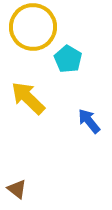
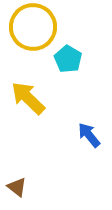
blue arrow: moved 14 px down
brown triangle: moved 2 px up
